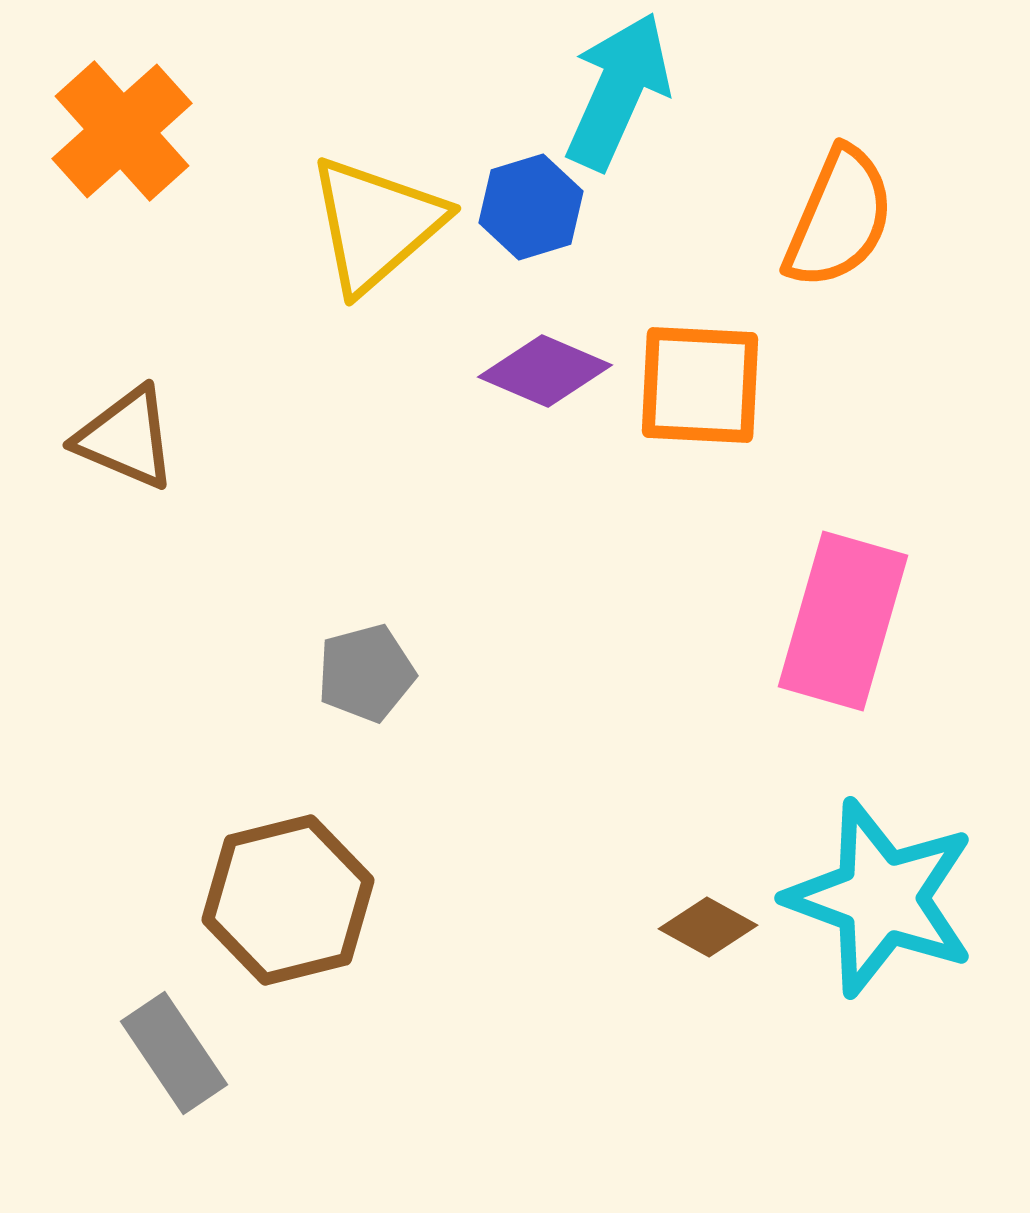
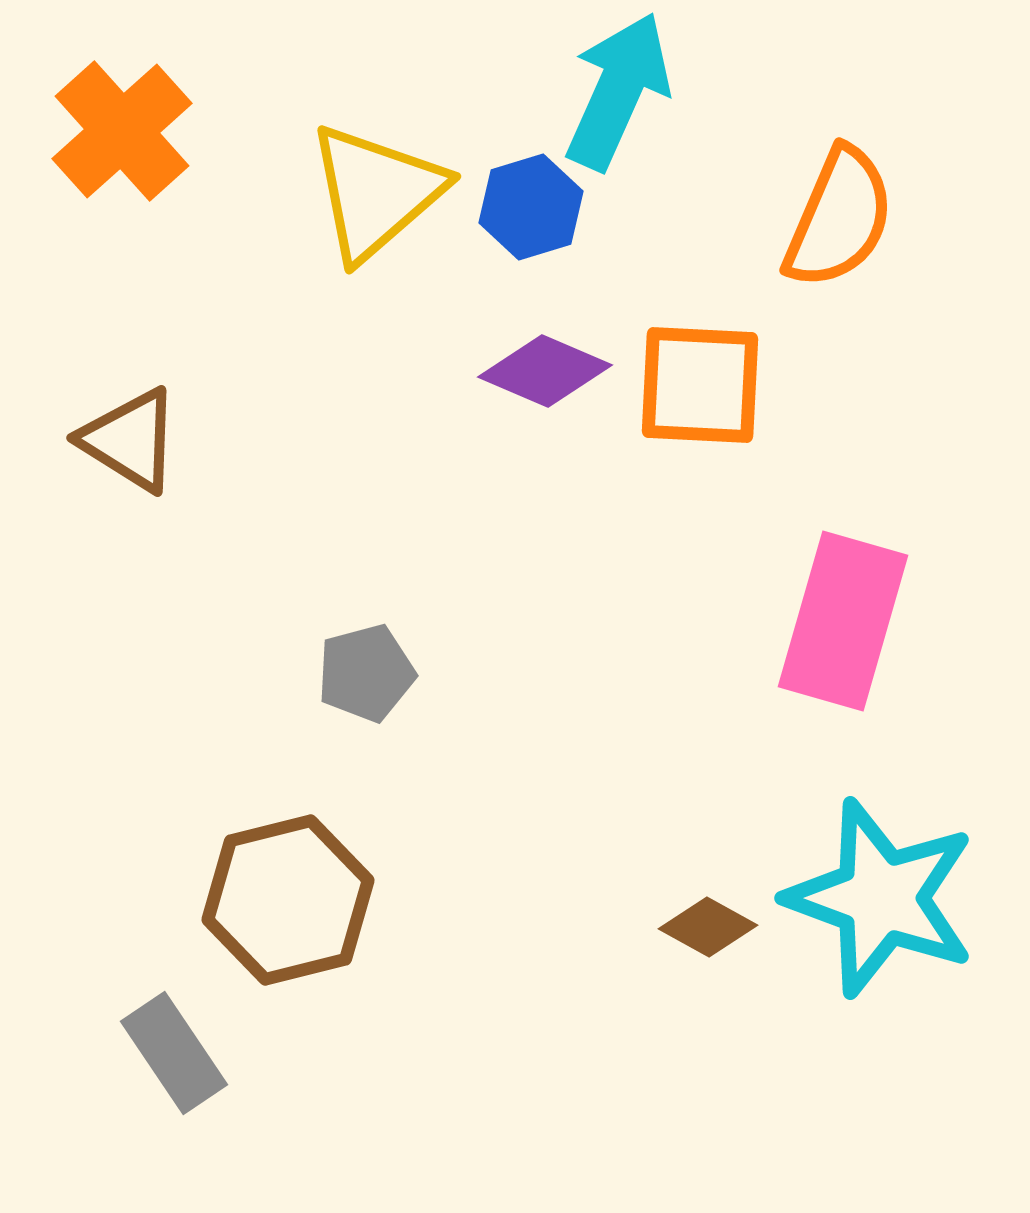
yellow triangle: moved 32 px up
brown triangle: moved 4 px right, 2 px down; rotated 9 degrees clockwise
